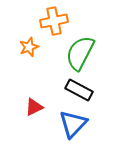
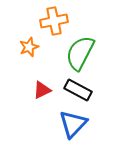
black rectangle: moved 1 px left
red triangle: moved 8 px right, 17 px up
